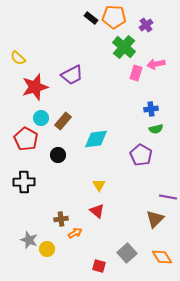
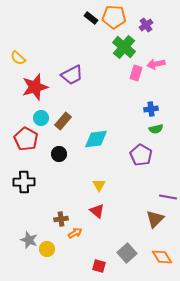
black circle: moved 1 px right, 1 px up
